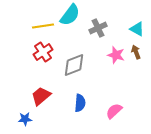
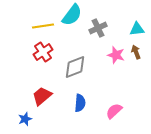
cyan semicircle: moved 2 px right
cyan triangle: rotated 35 degrees counterclockwise
gray diamond: moved 1 px right, 2 px down
red trapezoid: moved 1 px right
blue star: rotated 16 degrees counterclockwise
